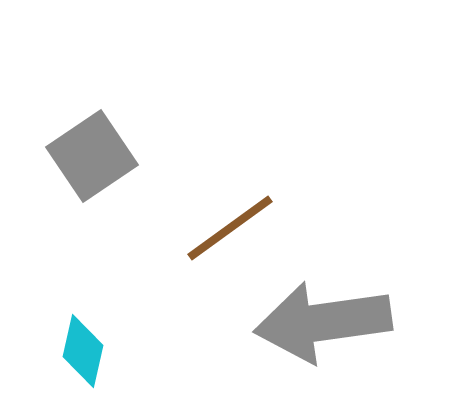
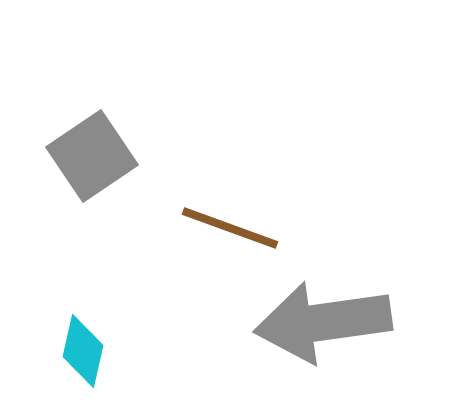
brown line: rotated 56 degrees clockwise
